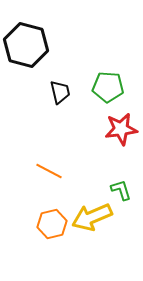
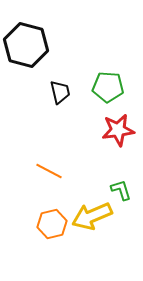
red star: moved 3 px left, 1 px down
yellow arrow: moved 1 px up
